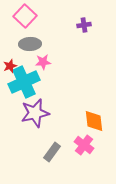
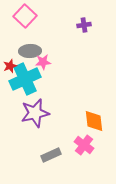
gray ellipse: moved 7 px down
cyan cross: moved 1 px right, 3 px up
gray rectangle: moved 1 px left, 3 px down; rotated 30 degrees clockwise
